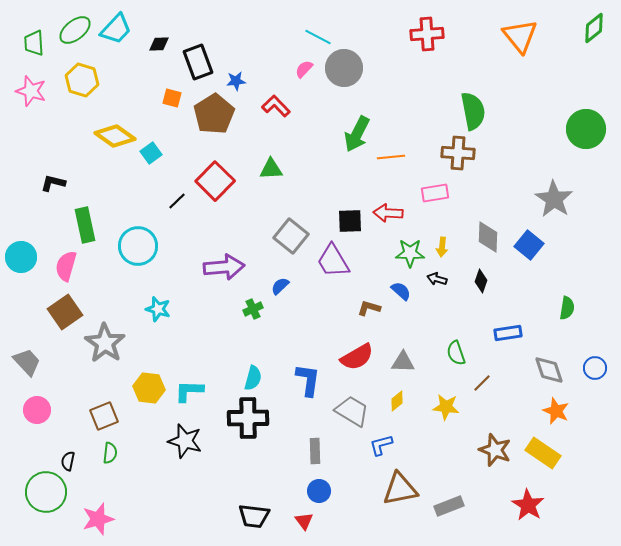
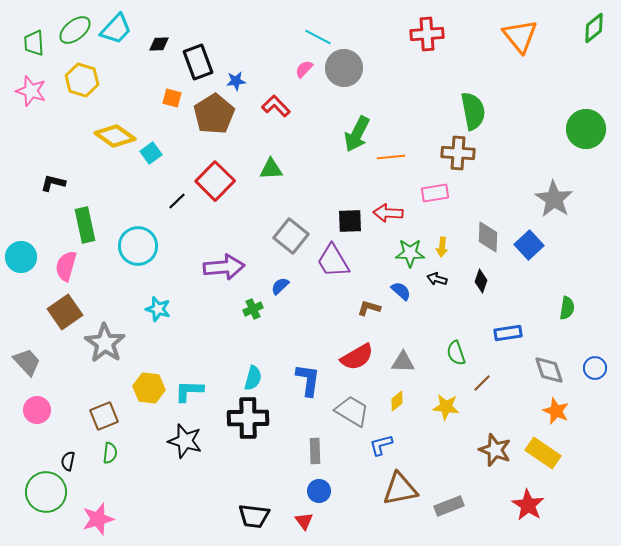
blue square at (529, 245): rotated 8 degrees clockwise
